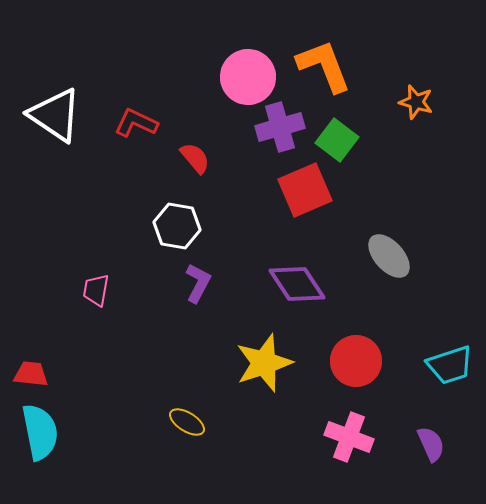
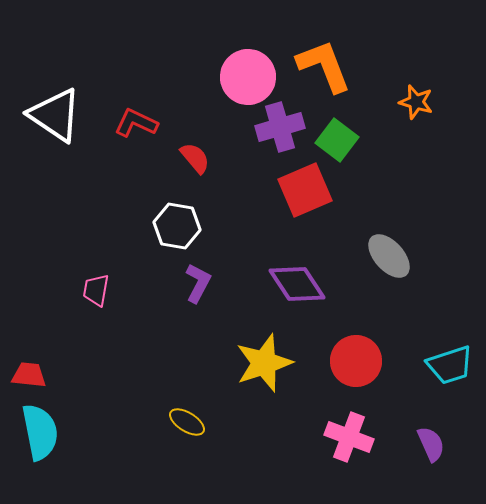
red trapezoid: moved 2 px left, 1 px down
